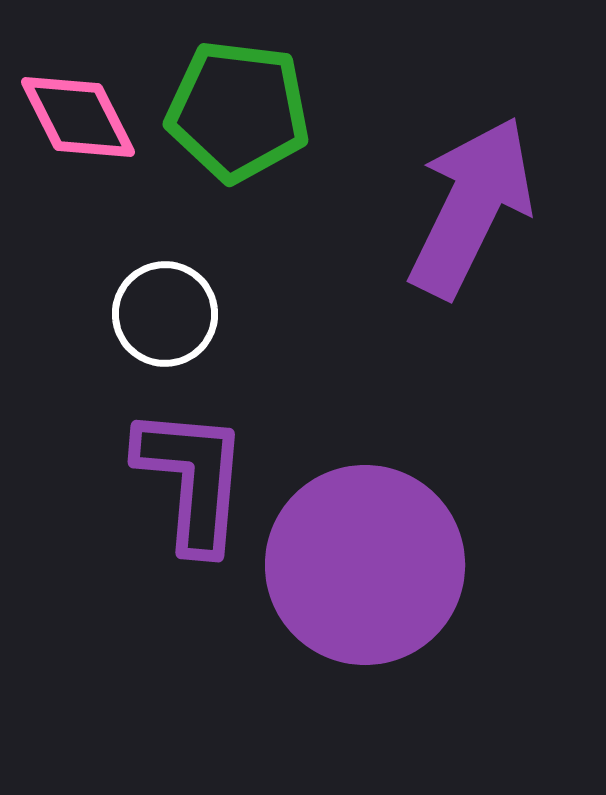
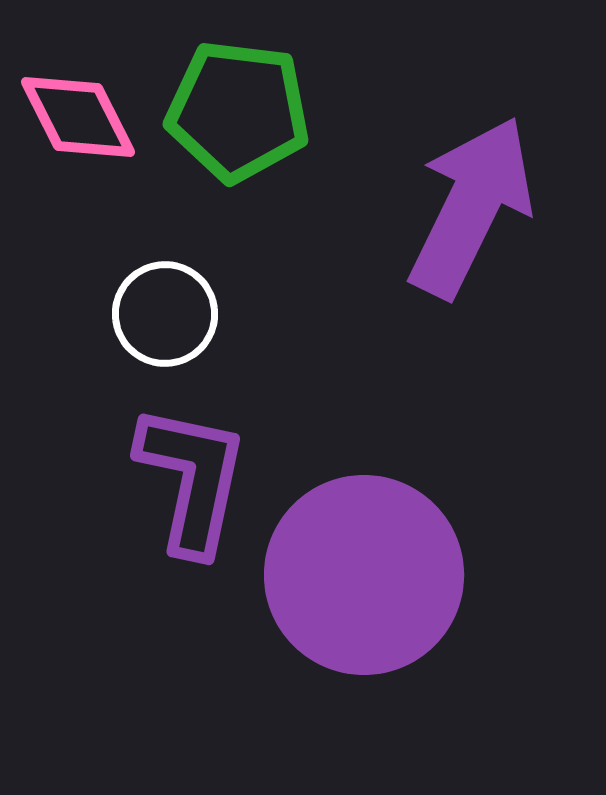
purple L-shape: rotated 7 degrees clockwise
purple circle: moved 1 px left, 10 px down
